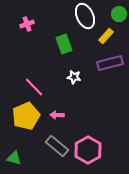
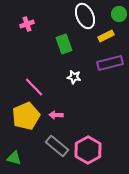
yellow rectangle: rotated 21 degrees clockwise
pink arrow: moved 1 px left
